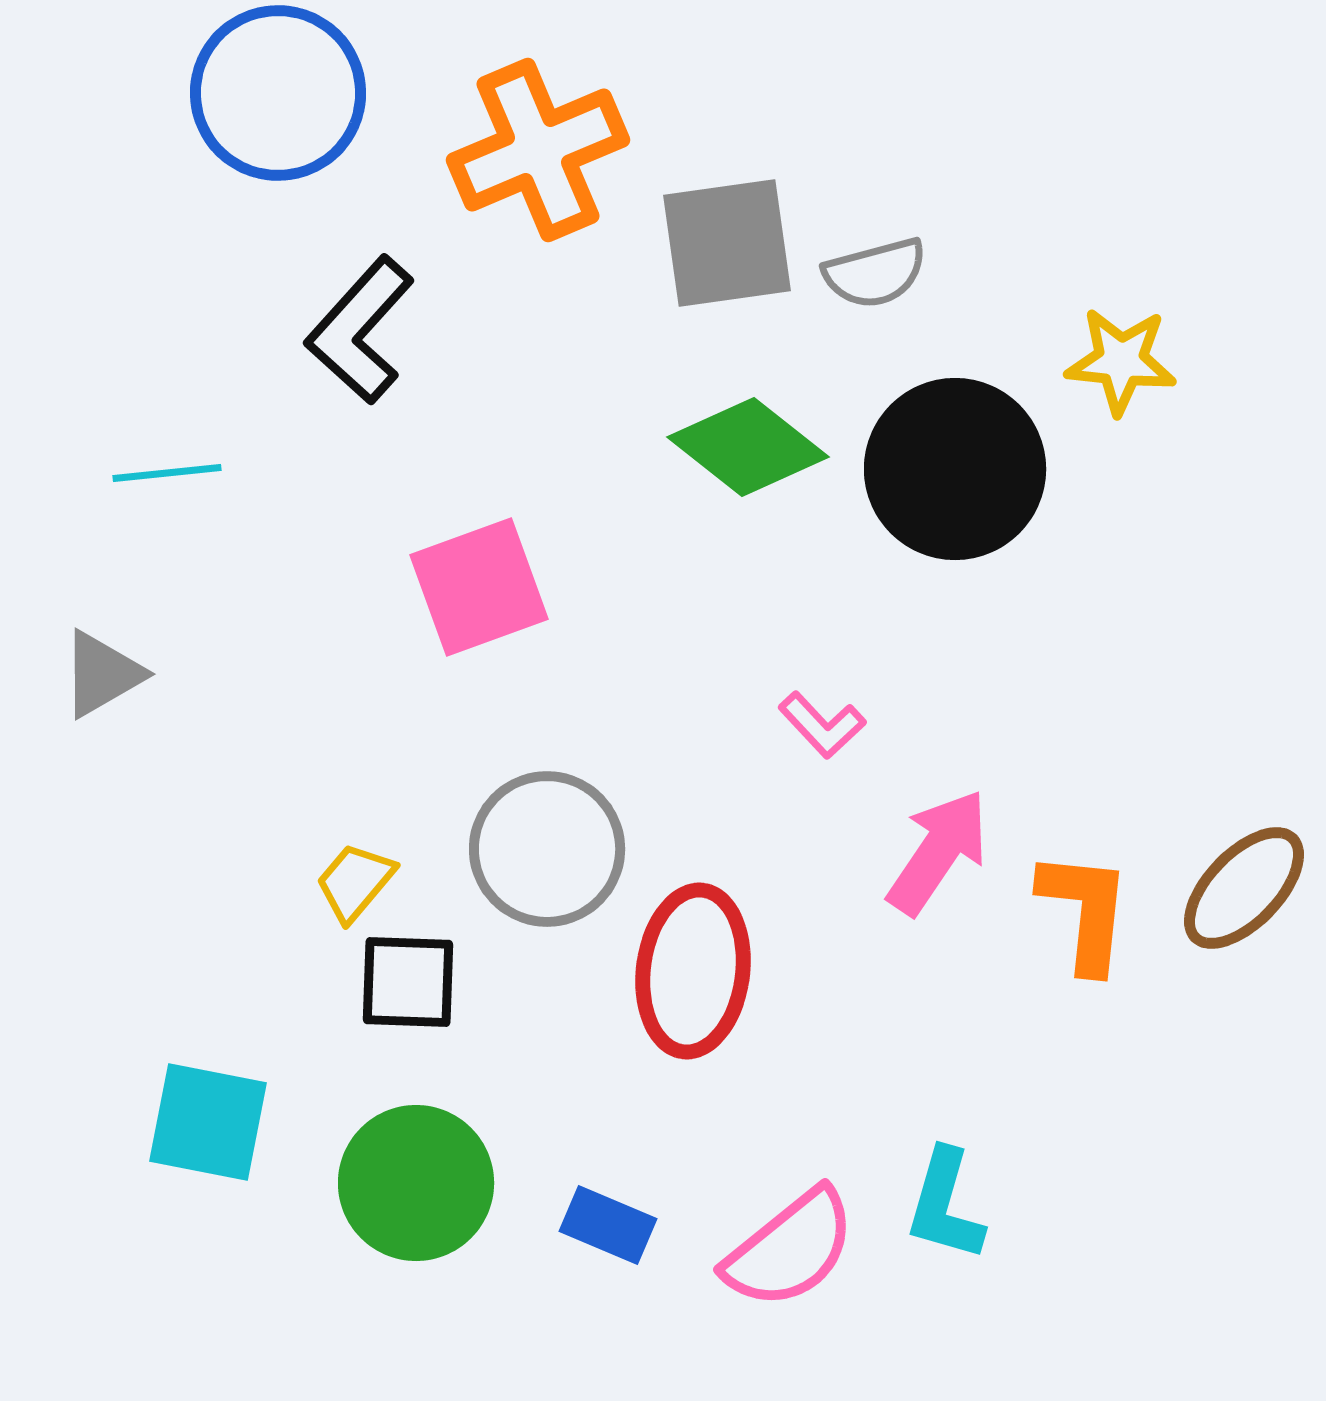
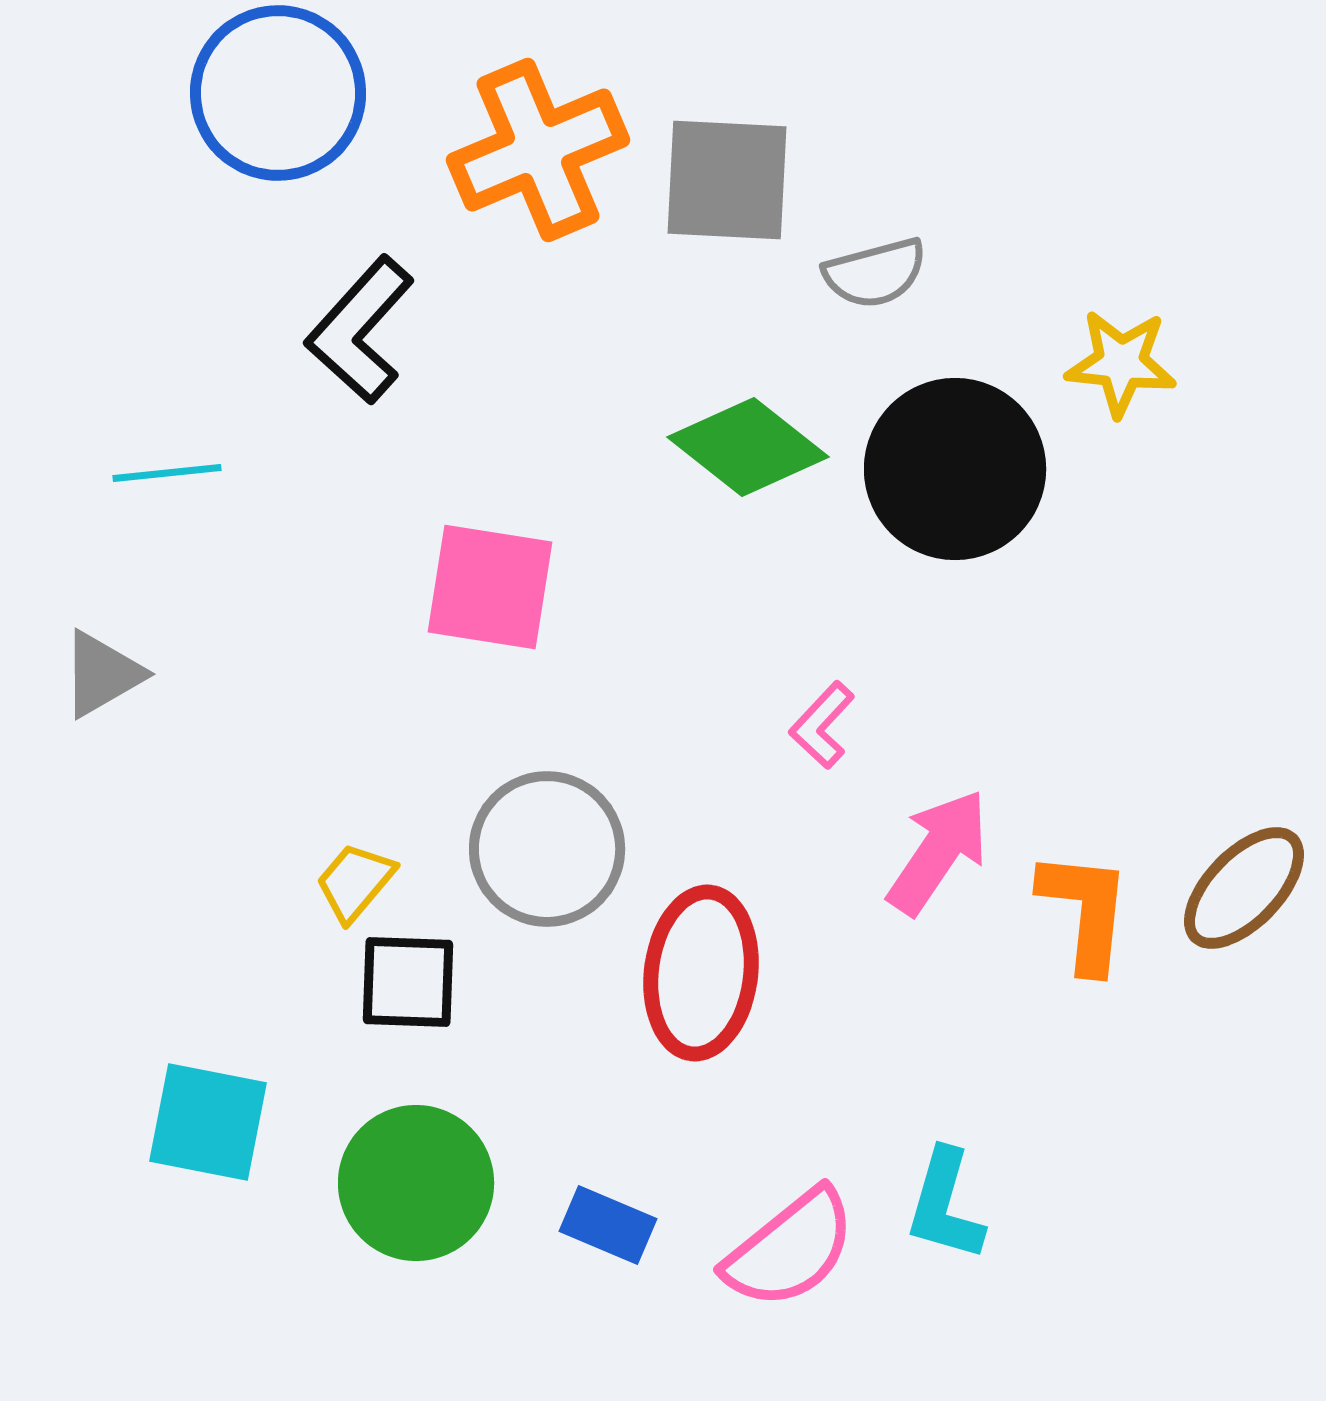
gray square: moved 63 px up; rotated 11 degrees clockwise
yellow star: moved 2 px down
pink square: moved 11 px right; rotated 29 degrees clockwise
pink L-shape: rotated 86 degrees clockwise
red ellipse: moved 8 px right, 2 px down
